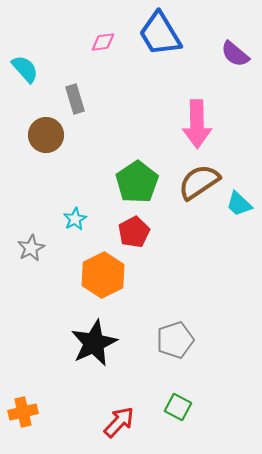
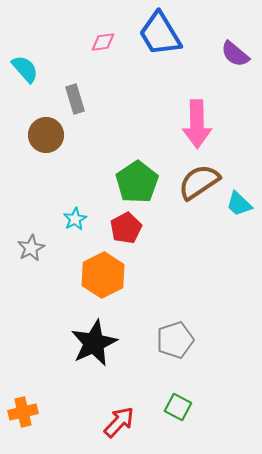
red pentagon: moved 8 px left, 4 px up
